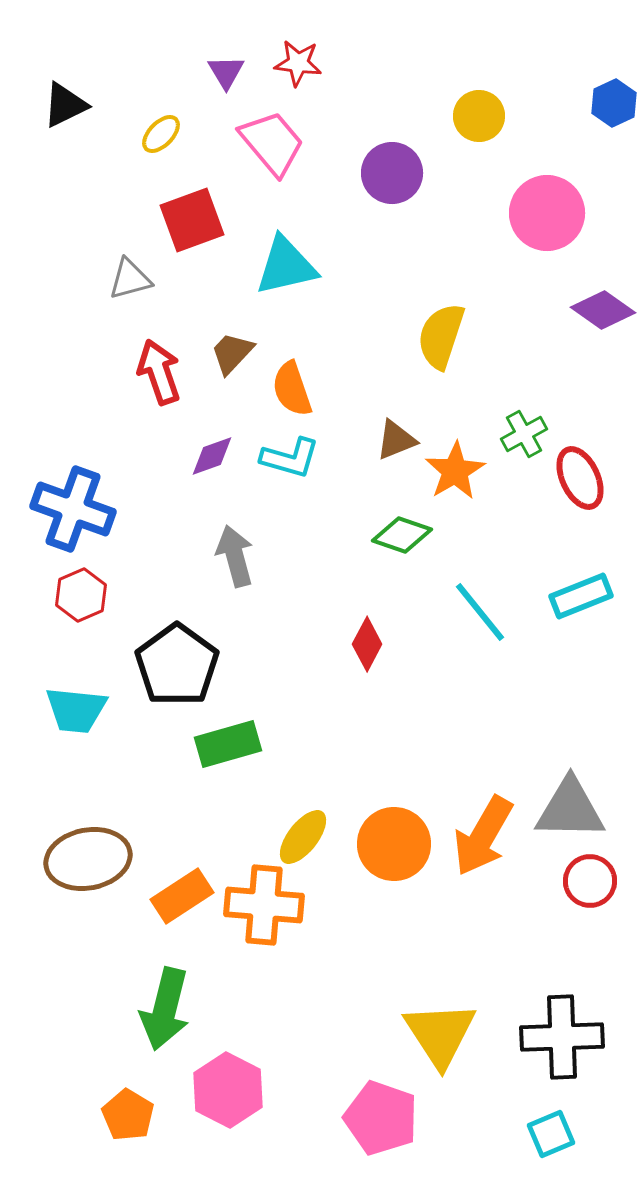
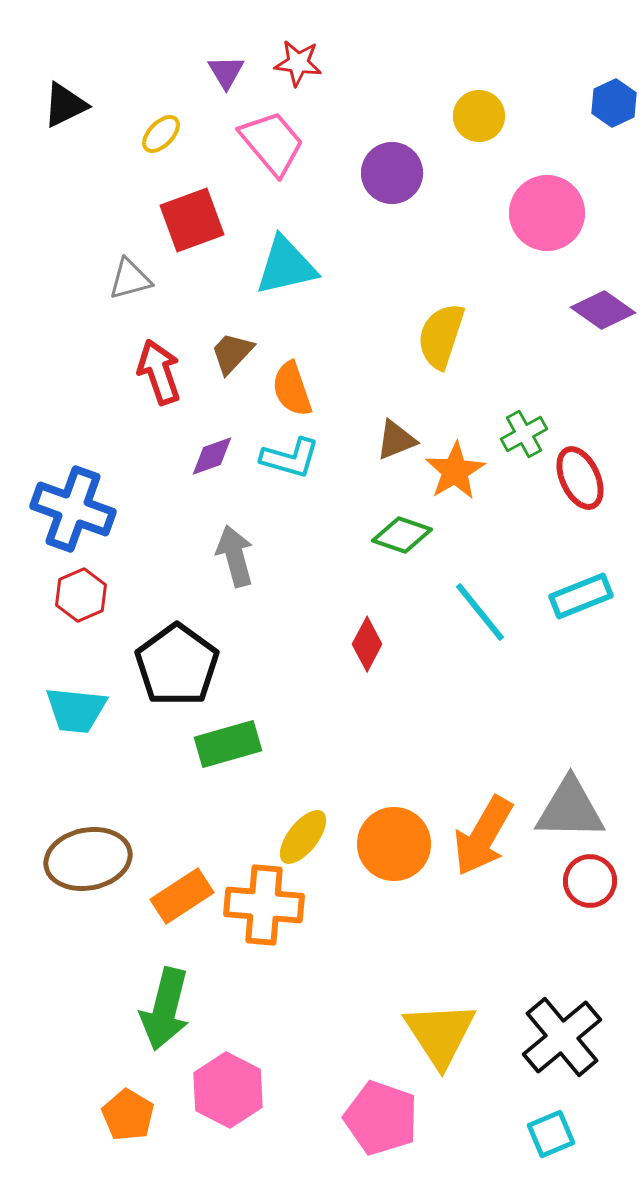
black cross at (562, 1037): rotated 38 degrees counterclockwise
